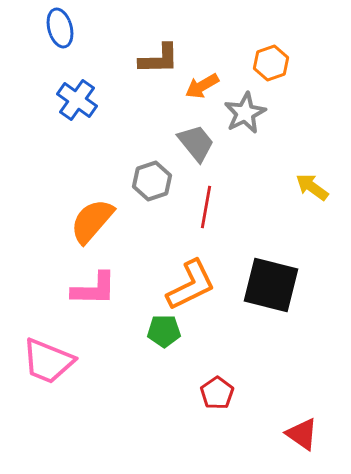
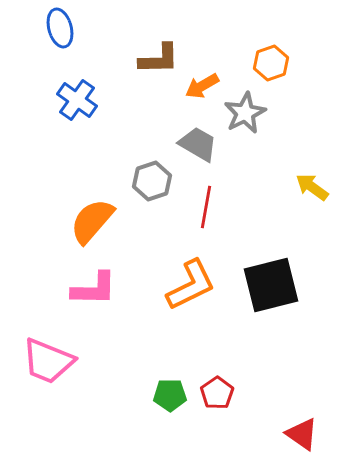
gray trapezoid: moved 2 px right, 1 px down; rotated 21 degrees counterclockwise
black square: rotated 28 degrees counterclockwise
green pentagon: moved 6 px right, 64 px down
